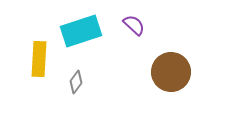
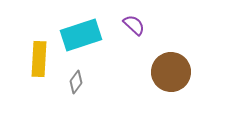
cyan rectangle: moved 4 px down
